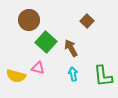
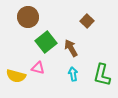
brown circle: moved 1 px left, 3 px up
green square: rotated 10 degrees clockwise
green L-shape: moved 1 px left, 1 px up; rotated 20 degrees clockwise
